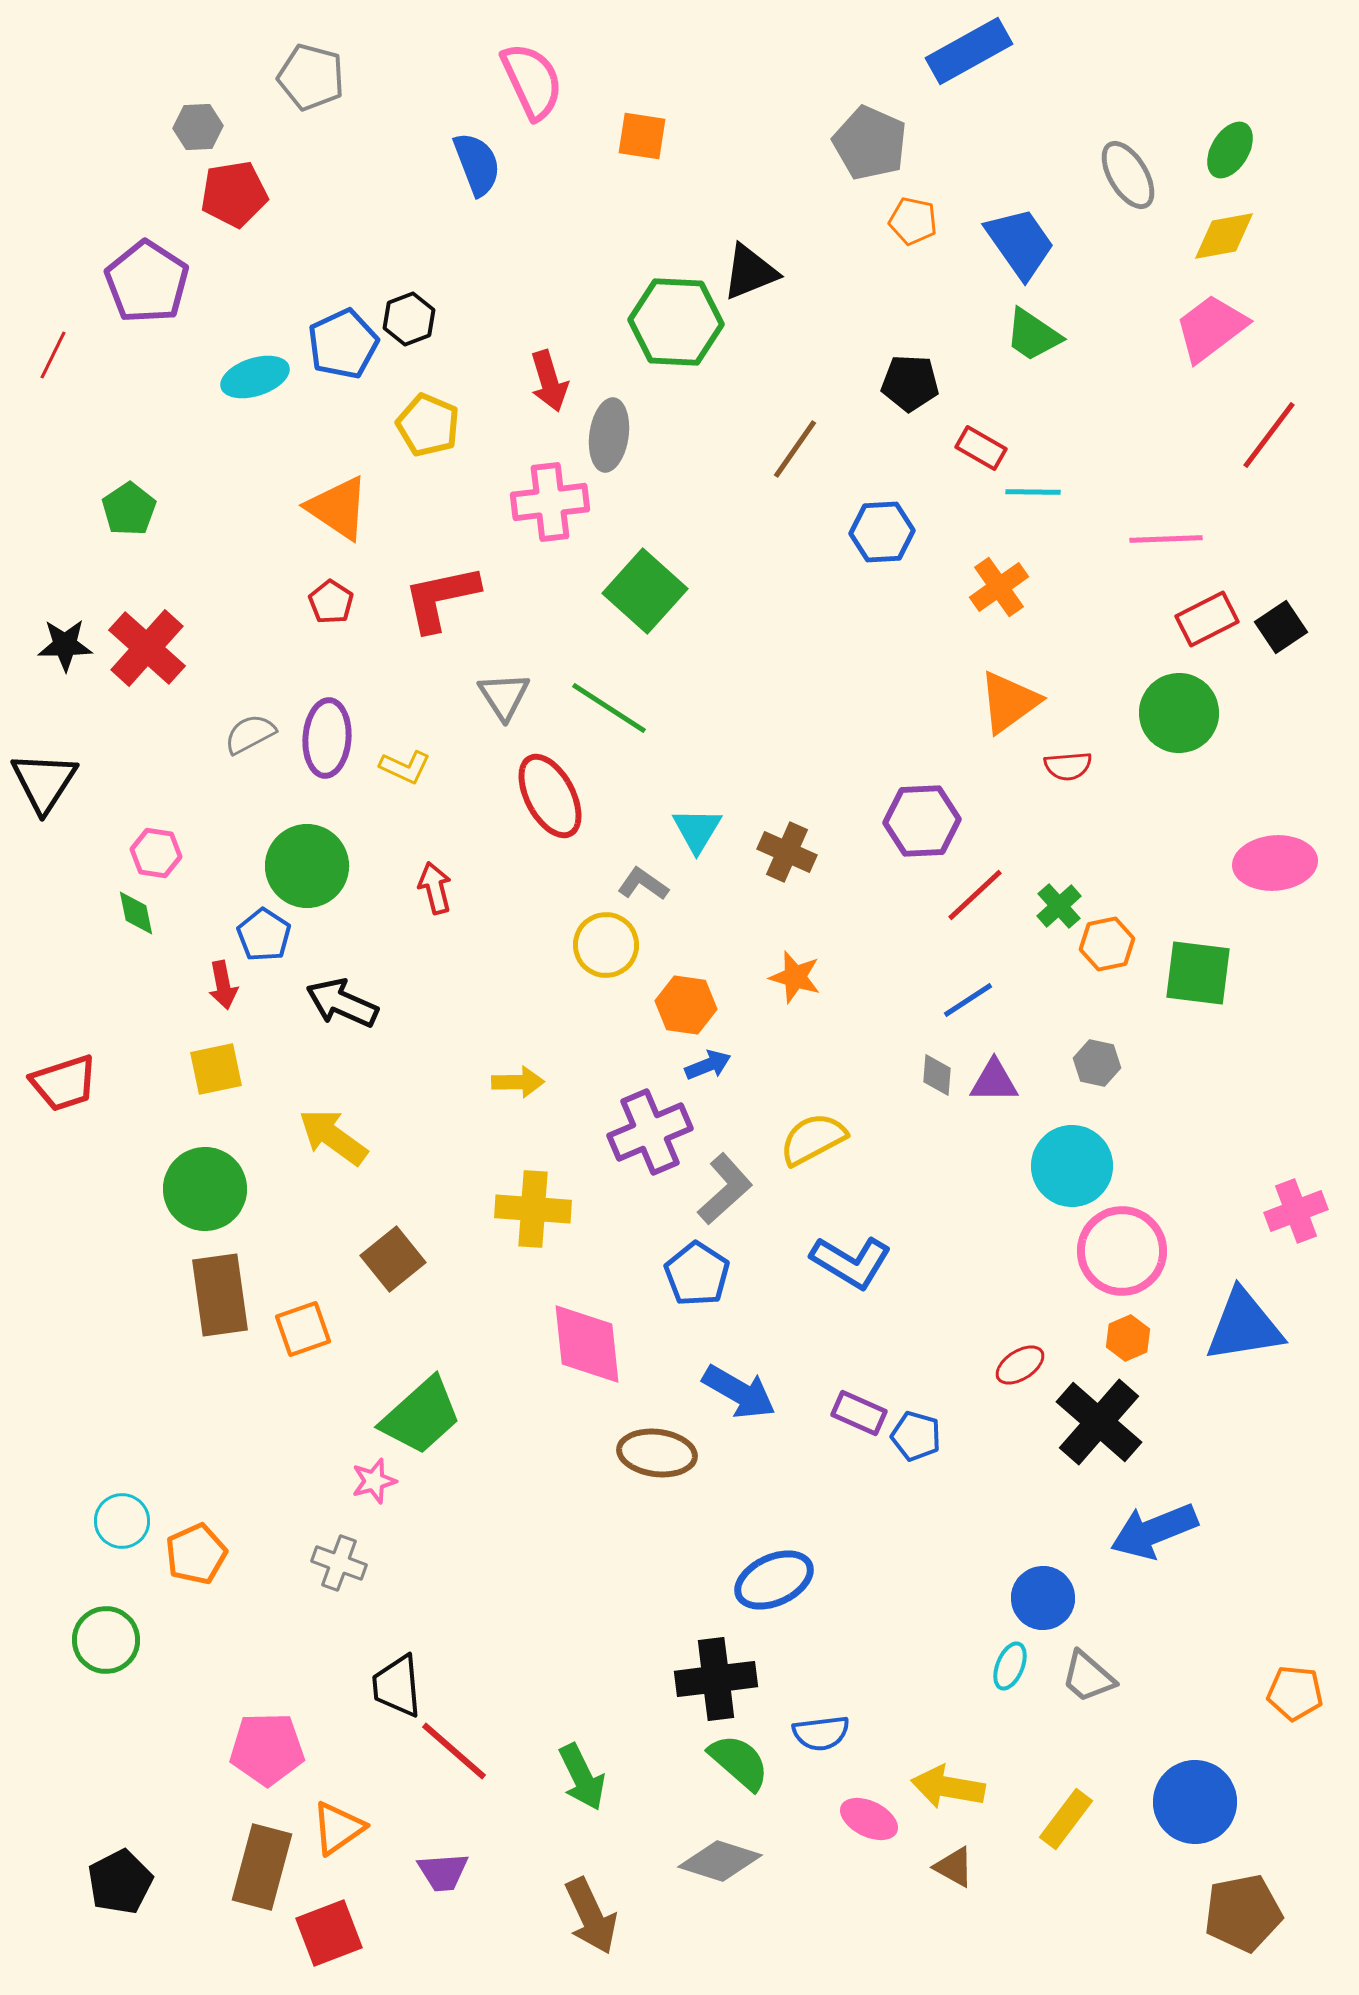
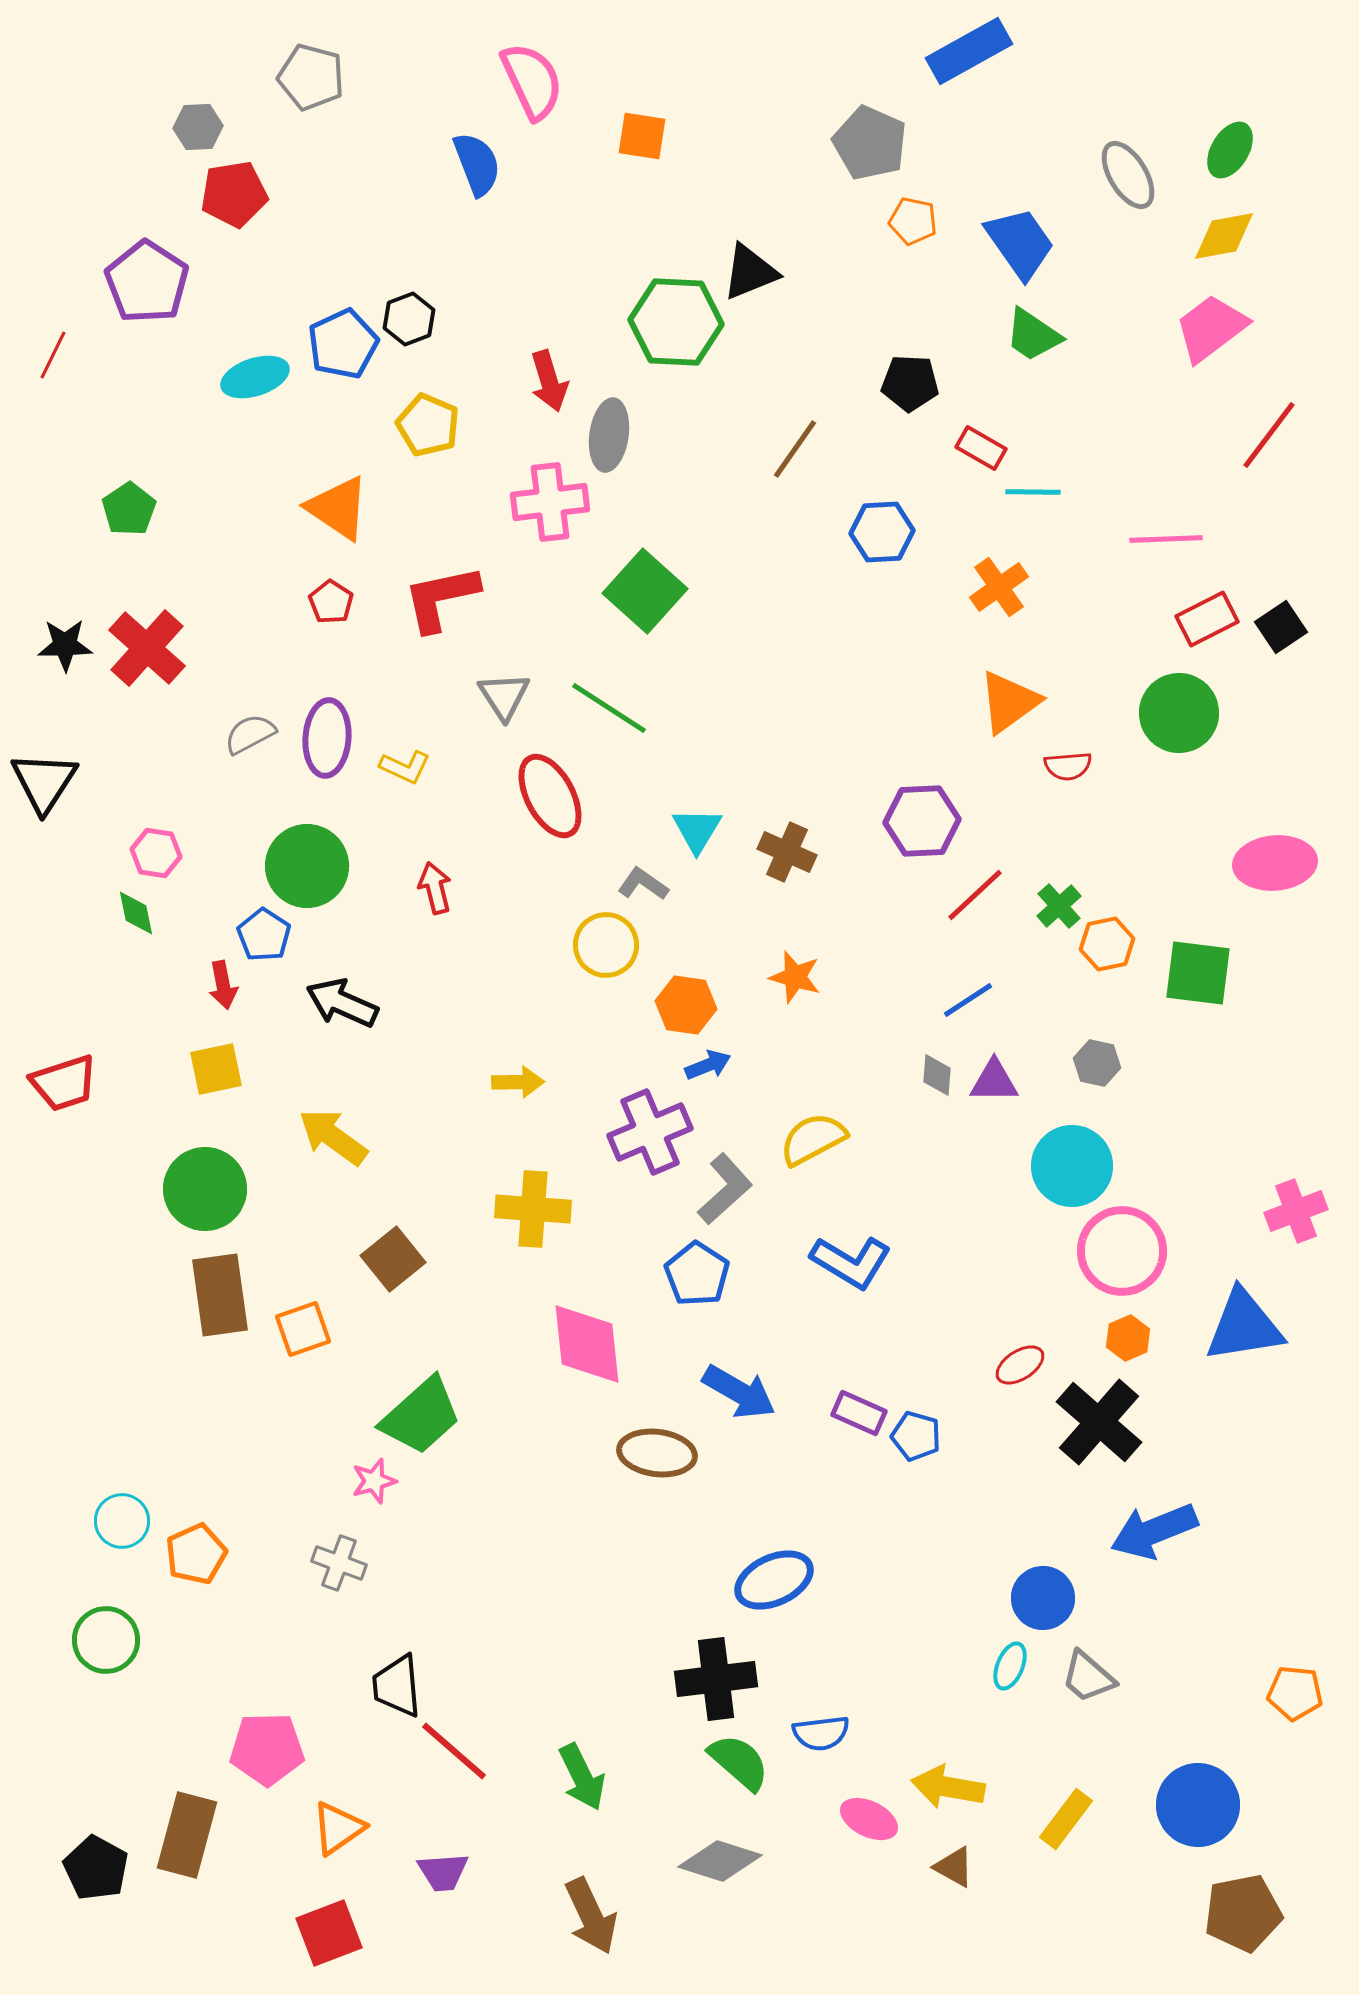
blue circle at (1195, 1802): moved 3 px right, 3 px down
brown rectangle at (262, 1867): moved 75 px left, 32 px up
black pentagon at (120, 1882): moved 24 px left, 14 px up; rotated 16 degrees counterclockwise
